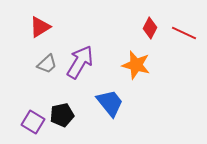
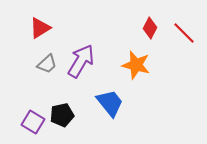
red triangle: moved 1 px down
red line: rotated 20 degrees clockwise
purple arrow: moved 1 px right, 1 px up
